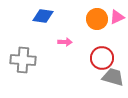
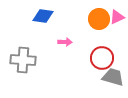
orange circle: moved 2 px right
